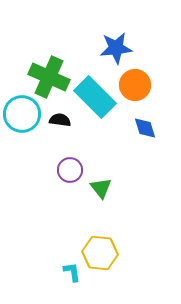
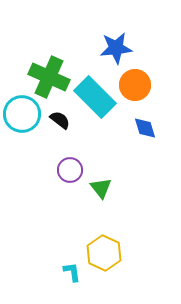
black semicircle: rotated 30 degrees clockwise
yellow hexagon: moved 4 px right; rotated 20 degrees clockwise
